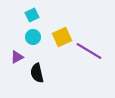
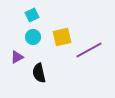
yellow square: rotated 12 degrees clockwise
purple line: moved 1 px up; rotated 60 degrees counterclockwise
black semicircle: moved 2 px right
